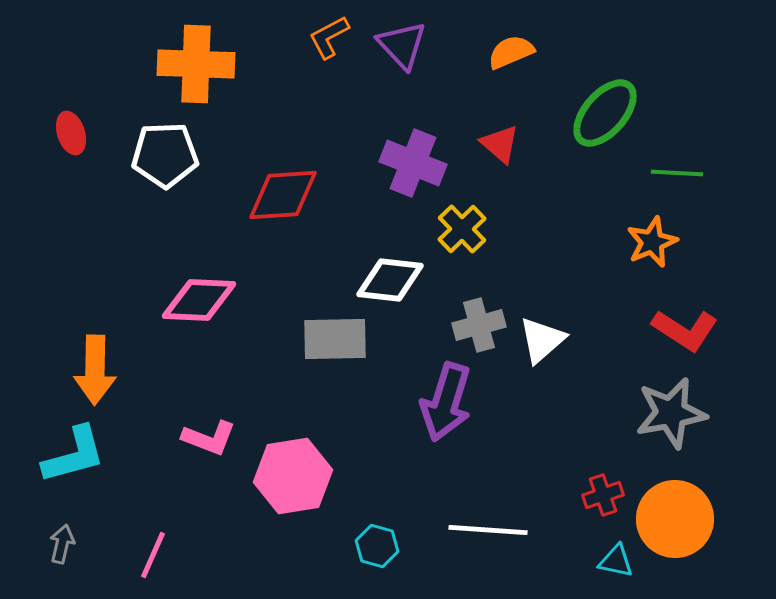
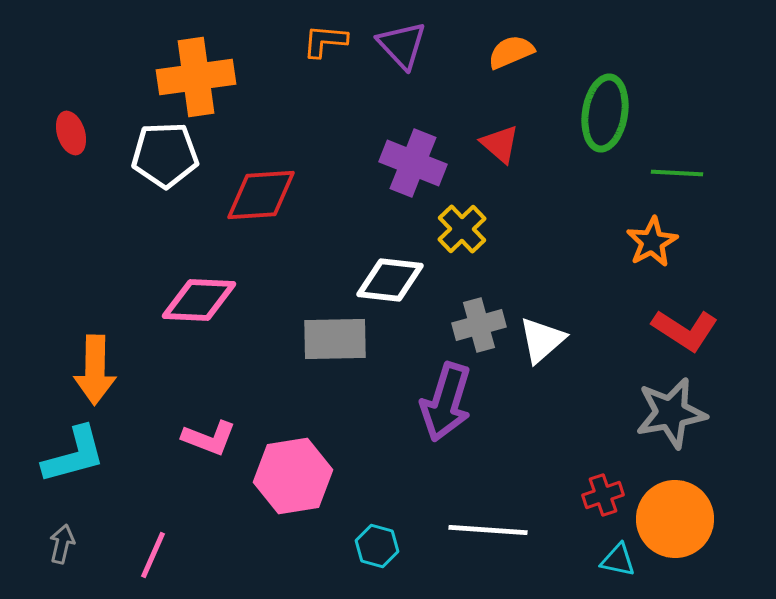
orange L-shape: moved 4 px left, 4 px down; rotated 33 degrees clockwise
orange cross: moved 13 px down; rotated 10 degrees counterclockwise
green ellipse: rotated 32 degrees counterclockwise
red diamond: moved 22 px left
orange star: rotated 6 degrees counterclockwise
cyan triangle: moved 2 px right, 1 px up
